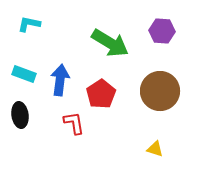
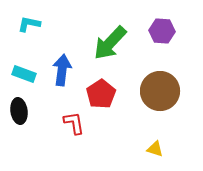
green arrow: rotated 102 degrees clockwise
blue arrow: moved 2 px right, 10 px up
black ellipse: moved 1 px left, 4 px up
